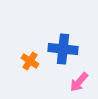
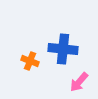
orange cross: rotated 12 degrees counterclockwise
